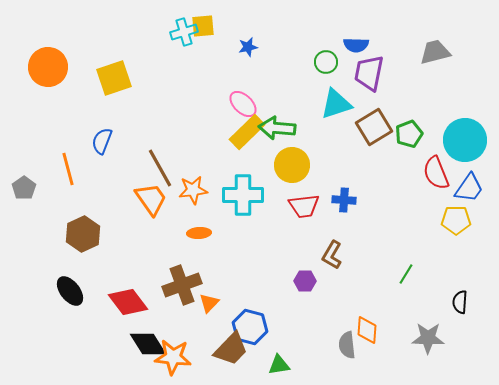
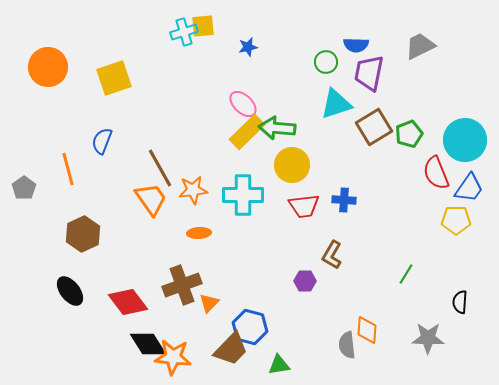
gray trapezoid at (435, 52): moved 15 px left, 6 px up; rotated 12 degrees counterclockwise
